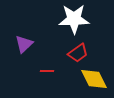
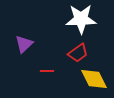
white star: moved 7 px right
